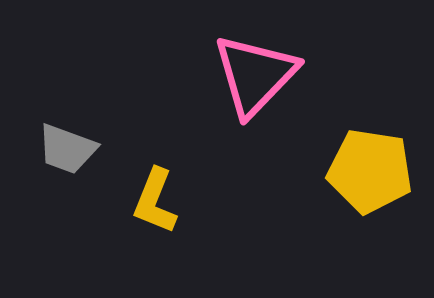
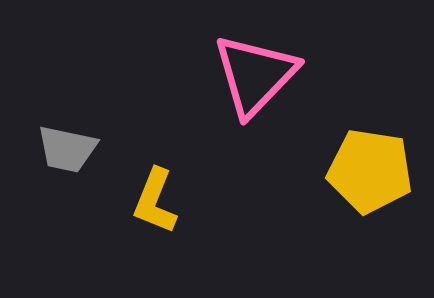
gray trapezoid: rotated 8 degrees counterclockwise
